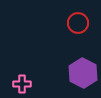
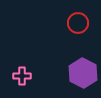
pink cross: moved 8 px up
